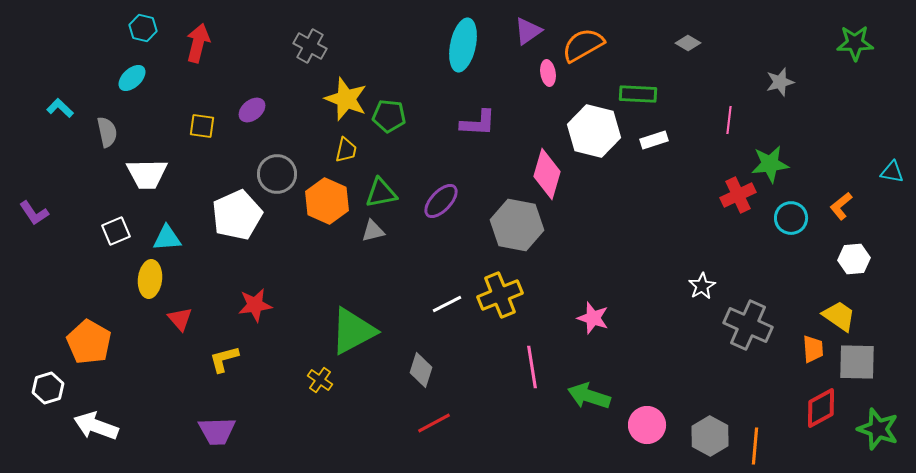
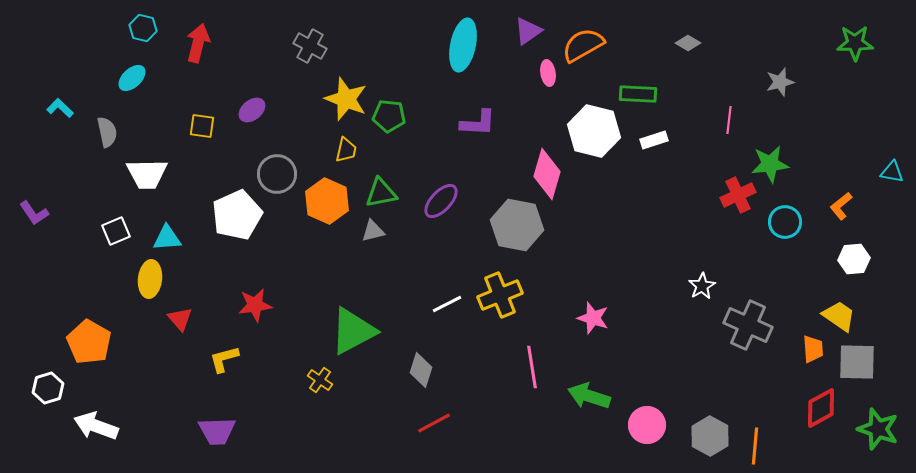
cyan circle at (791, 218): moved 6 px left, 4 px down
